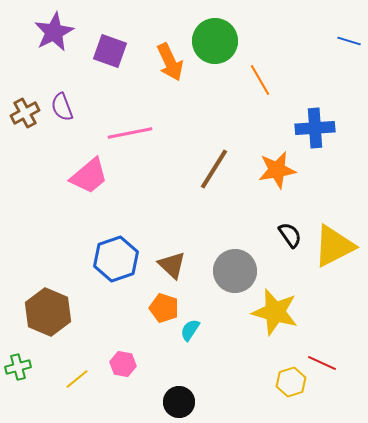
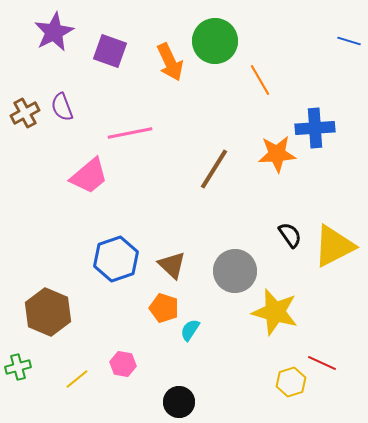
orange star: moved 16 px up; rotated 6 degrees clockwise
